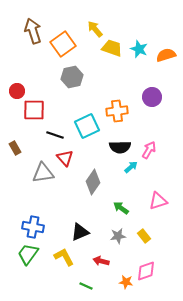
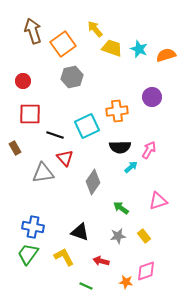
red circle: moved 6 px right, 10 px up
red square: moved 4 px left, 4 px down
black triangle: rotated 42 degrees clockwise
